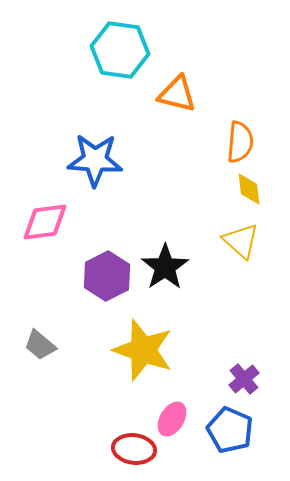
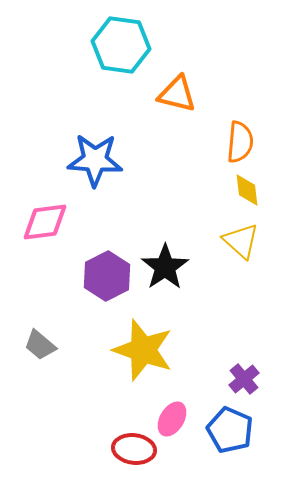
cyan hexagon: moved 1 px right, 5 px up
yellow diamond: moved 2 px left, 1 px down
